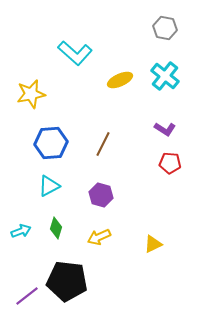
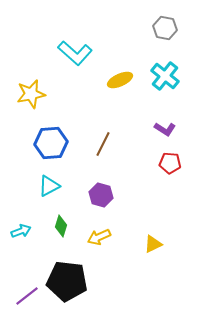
green diamond: moved 5 px right, 2 px up
